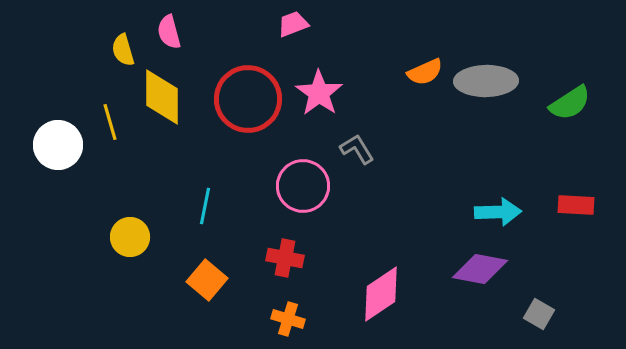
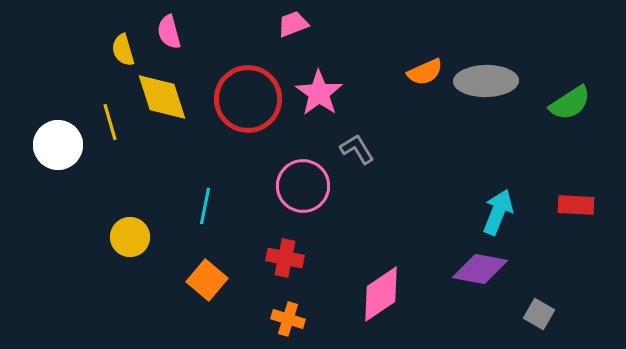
yellow diamond: rotated 18 degrees counterclockwise
cyan arrow: rotated 66 degrees counterclockwise
